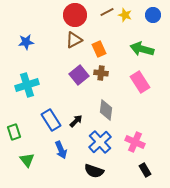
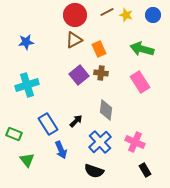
yellow star: moved 1 px right
blue rectangle: moved 3 px left, 4 px down
green rectangle: moved 2 px down; rotated 49 degrees counterclockwise
